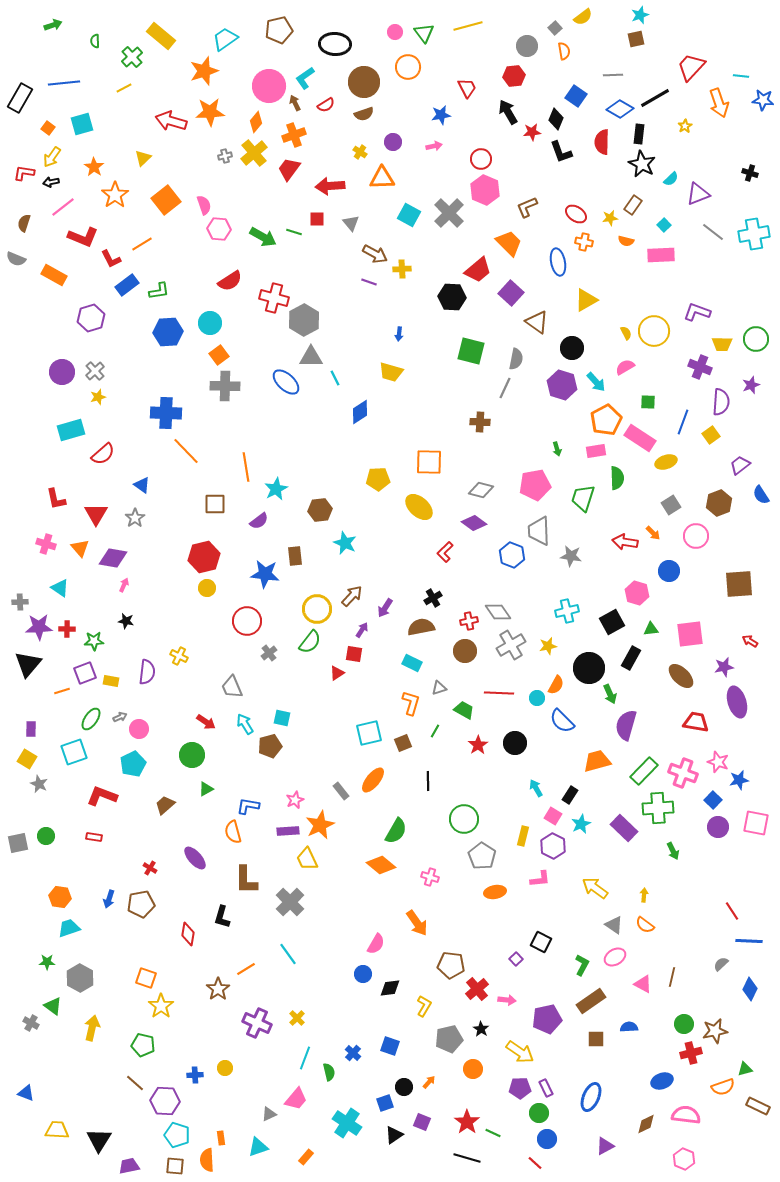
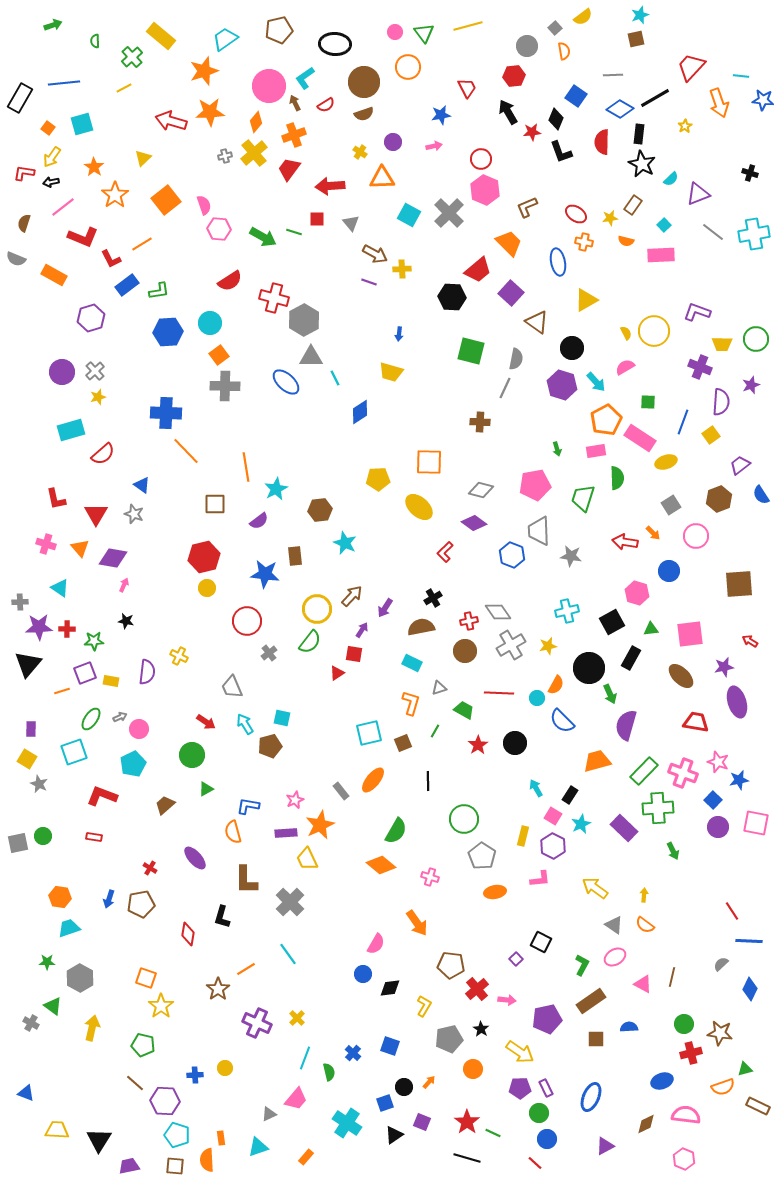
brown hexagon at (719, 503): moved 4 px up
gray star at (135, 518): moved 1 px left, 4 px up; rotated 18 degrees counterclockwise
purple rectangle at (288, 831): moved 2 px left, 2 px down
green circle at (46, 836): moved 3 px left
brown star at (715, 1031): moved 5 px right, 2 px down; rotated 20 degrees clockwise
